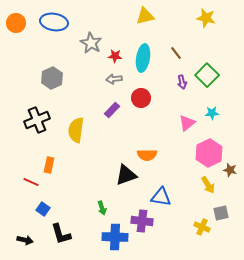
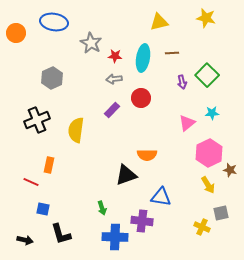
yellow triangle: moved 14 px right, 6 px down
orange circle: moved 10 px down
brown line: moved 4 px left; rotated 56 degrees counterclockwise
blue square: rotated 24 degrees counterclockwise
